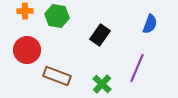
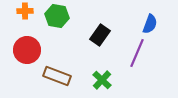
purple line: moved 15 px up
green cross: moved 4 px up
